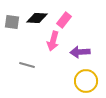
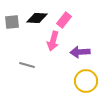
gray square: rotated 14 degrees counterclockwise
